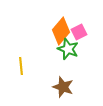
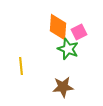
orange diamond: moved 3 px left, 4 px up; rotated 36 degrees counterclockwise
brown star: rotated 25 degrees counterclockwise
